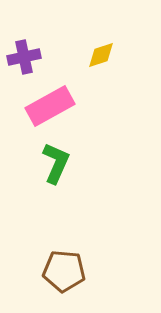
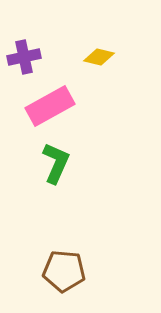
yellow diamond: moved 2 px left, 2 px down; rotated 32 degrees clockwise
